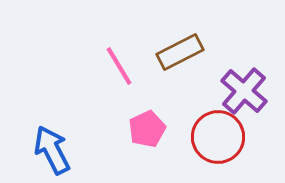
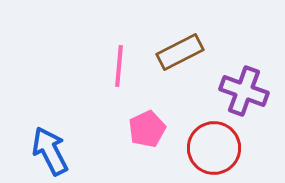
pink line: rotated 36 degrees clockwise
purple cross: rotated 21 degrees counterclockwise
red circle: moved 4 px left, 11 px down
blue arrow: moved 2 px left, 1 px down
